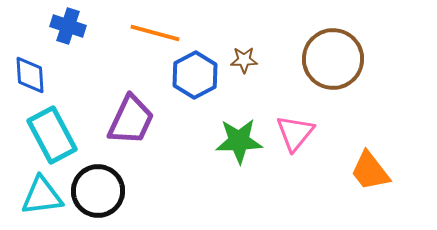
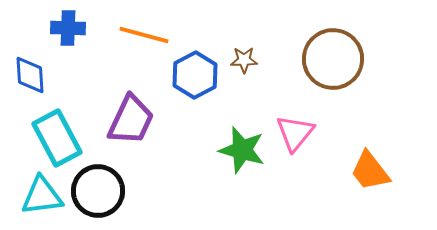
blue cross: moved 2 px down; rotated 16 degrees counterclockwise
orange line: moved 11 px left, 2 px down
cyan rectangle: moved 5 px right, 3 px down
green star: moved 3 px right, 9 px down; rotated 18 degrees clockwise
